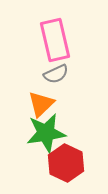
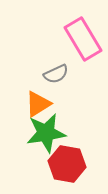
pink rectangle: moved 28 px right, 1 px up; rotated 18 degrees counterclockwise
orange triangle: moved 3 px left; rotated 12 degrees clockwise
red hexagon: moved 1 px right, 1 px down; rotated 15 degrees counterclockwise
